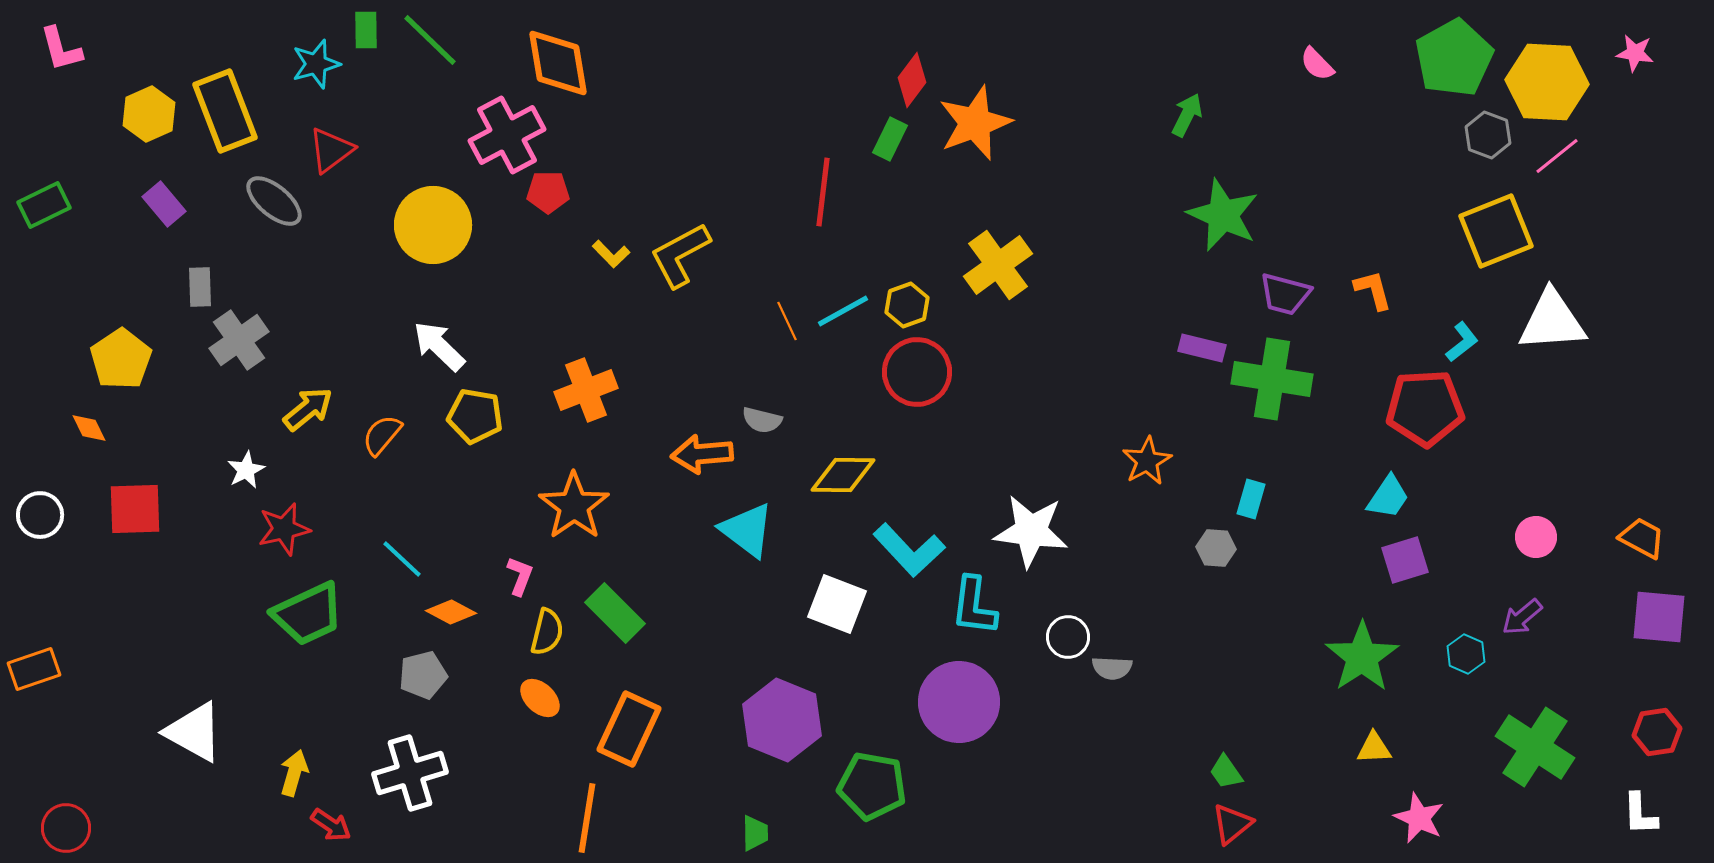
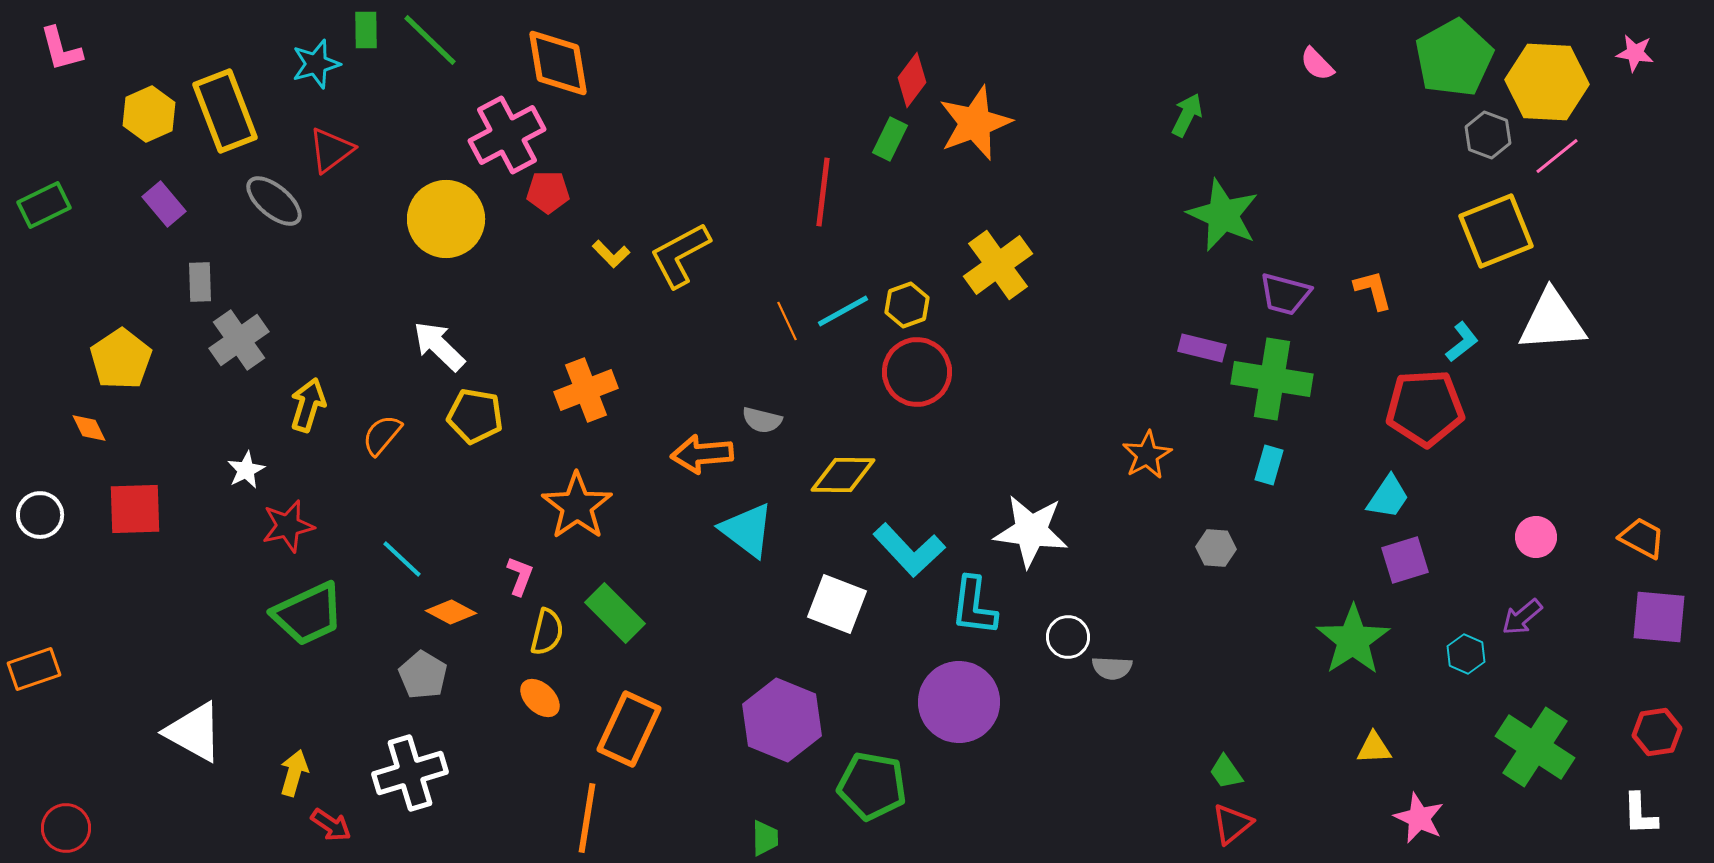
yellow circle at (433, 225): moved 13 px right, 6 px up
gray rectangle at (200, 287): moved 5 px up
yellow arrow at (308, 409): moved 4 px up; rotated 34 degrees counterclockwise
orange star at (1147, 461): moved 6 px up
cyan rectangle at (1251, 499): moved 18 px right, 34 px up
orange star at (574, 506): moved 3 px right
red star at (284, 529): moved 4 px right, 3 px up
green star at (1362, 657): moved 9 px left, 17 px up
gray pentagon at (423, 675): rotated 27 degrees counterclockwise
green trapezoid at (755, 833): moved 10 px right, 5 px down
